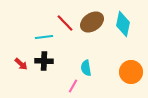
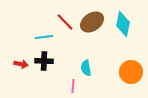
red line: moved 1 px up
red arrow: rotated 32 degrees counterclockwise
pink line: rotated 24 degrees counterclockwise
